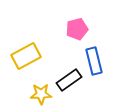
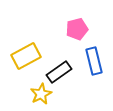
black rectangle: moved 10 px left, 8 px up
yellow star: rotated 25 degrees counterclockwise
